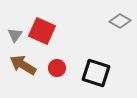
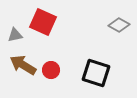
gray diamond: moved 1 px left, 4 px down
red square: moved 1 px right, 9 px up
gray triangle: rotated 42 degrees clockwise
red circle: moved 6 px left, 2 px down
